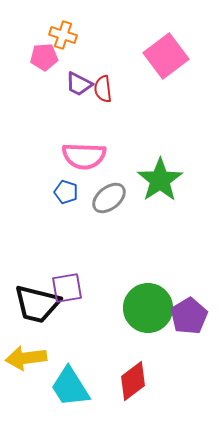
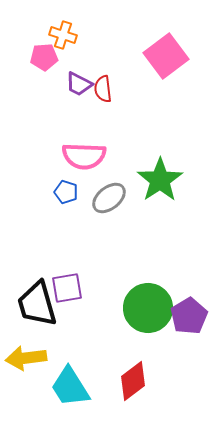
black trapezoid: rotated 60 degrees clockwise
